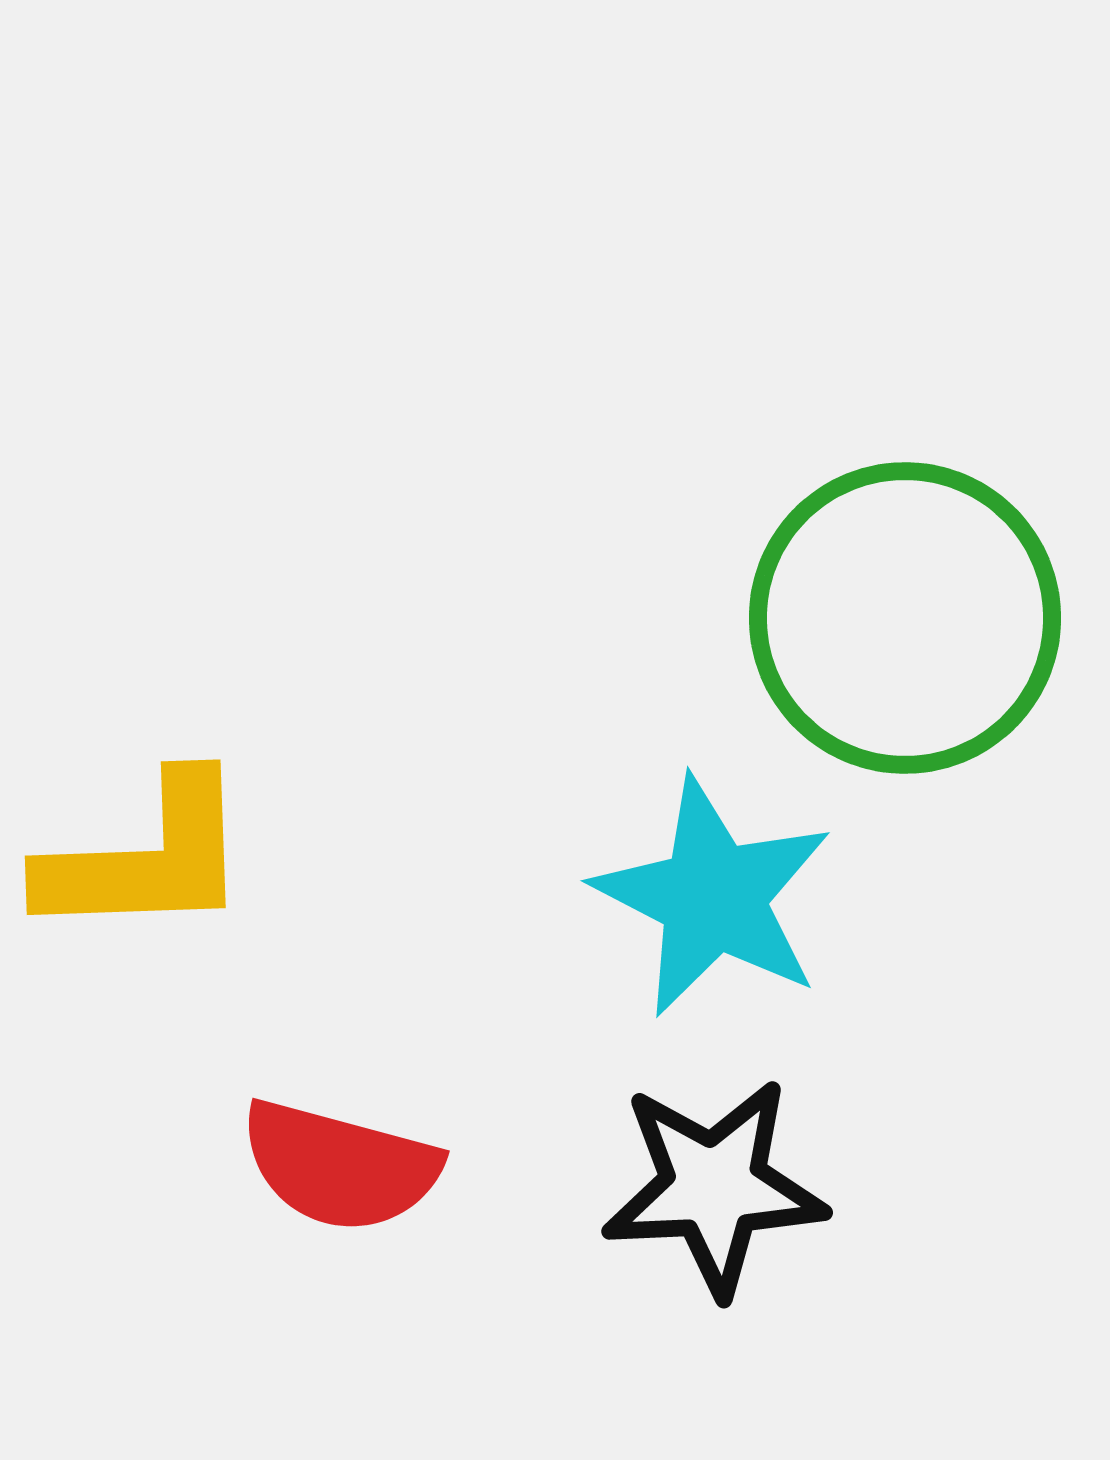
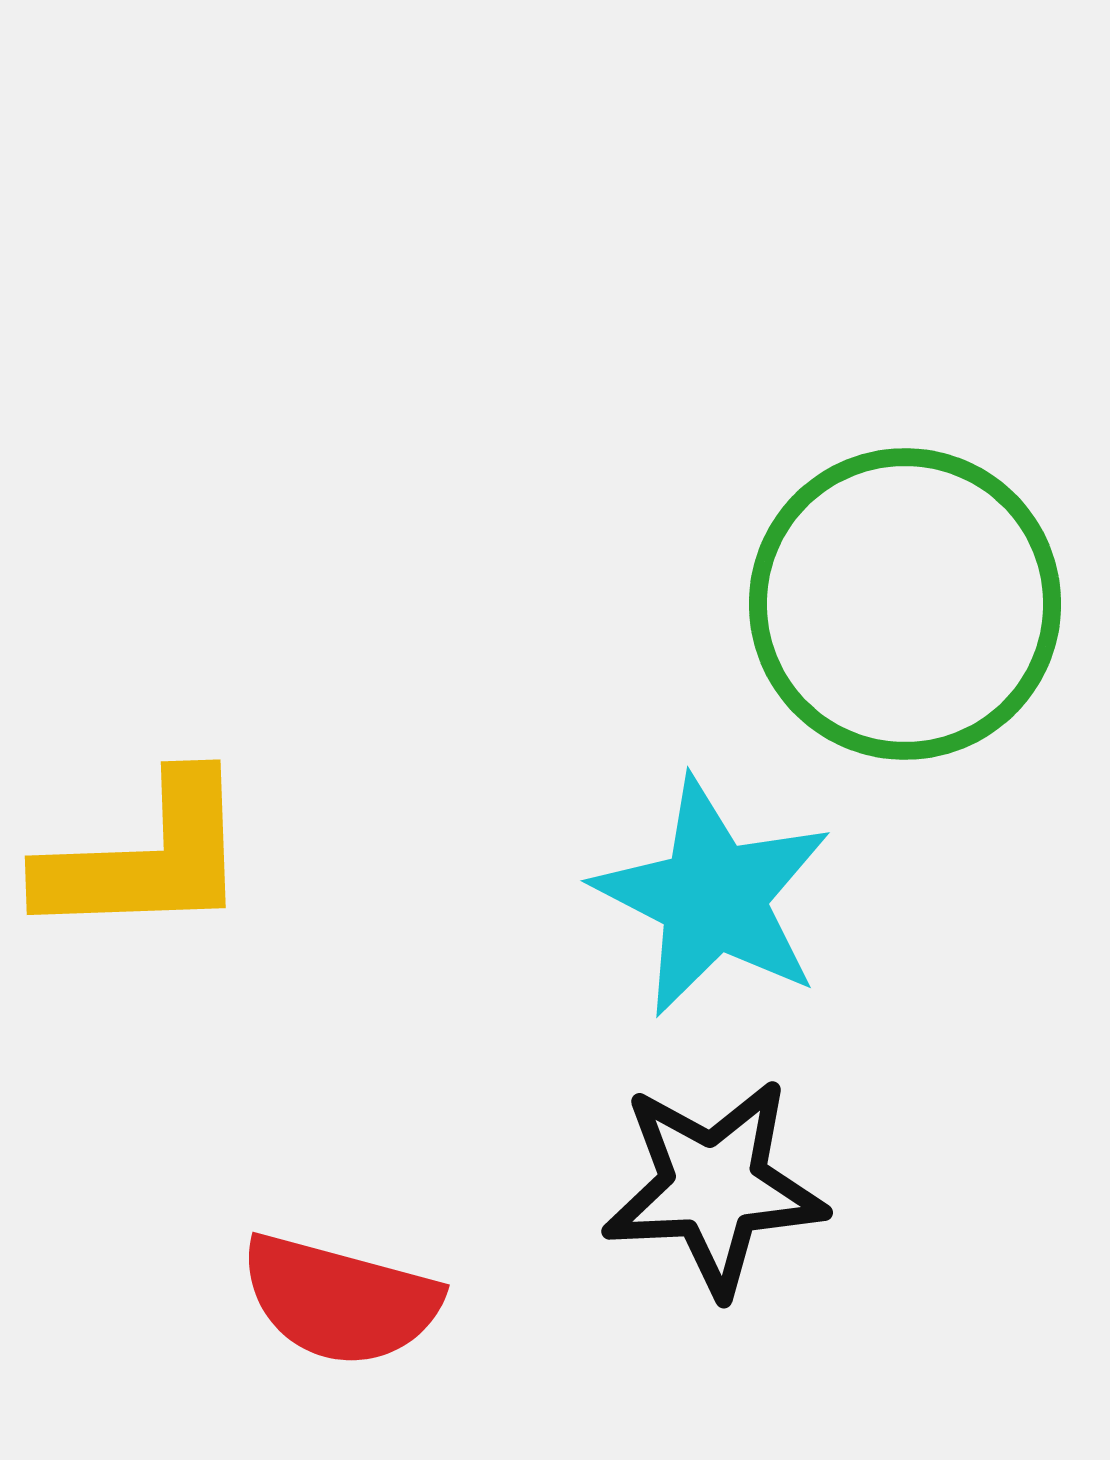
green circle: moved 14 px up
red semicircle: moved 134 px down
